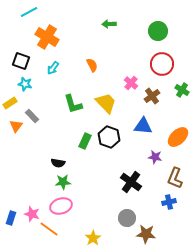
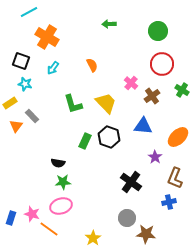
purple star: rotated 24 degrees clockwise
